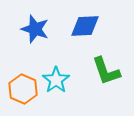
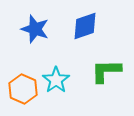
blue diamond: rotated 16 degrees counterclockwise
green L-shape: rotated 108 degrees clockwise
